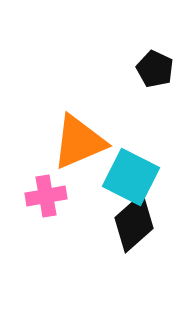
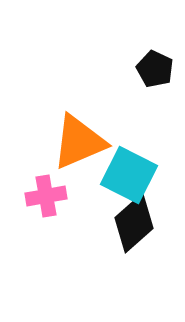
cyan square: moved 2 px left, 2 px up
